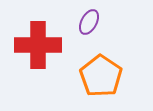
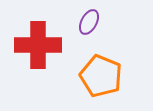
orange pentagon: rotated 12 degrees counterclockwise
